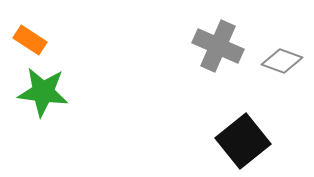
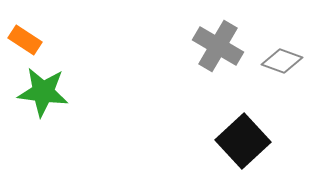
orange rectangle: moved 5 px left
gray cross: rotated 6 degrees clockwise
black square: rotated 4 degrees counterclockwise
